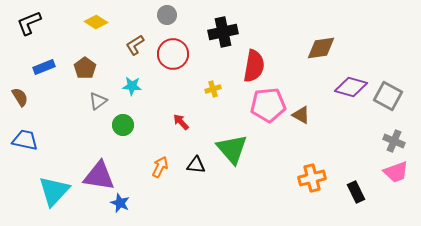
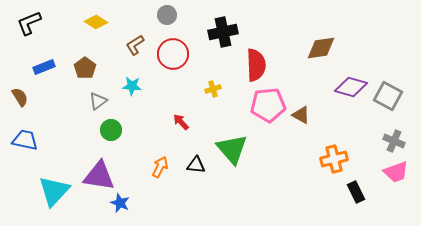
red semicircle: moved 2 px right, 1 px up; rotated 12 degrees counterclockwise
green circle: moved 12 px left, 5 px down
orange cross: moved 22 px right, 19 px up
